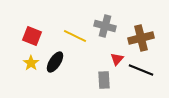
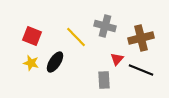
yellow line: moved 1 px right, 1 px down; rotated 20 degrees clockwise
yellow star: rotated 21 degrees counterclockwise
